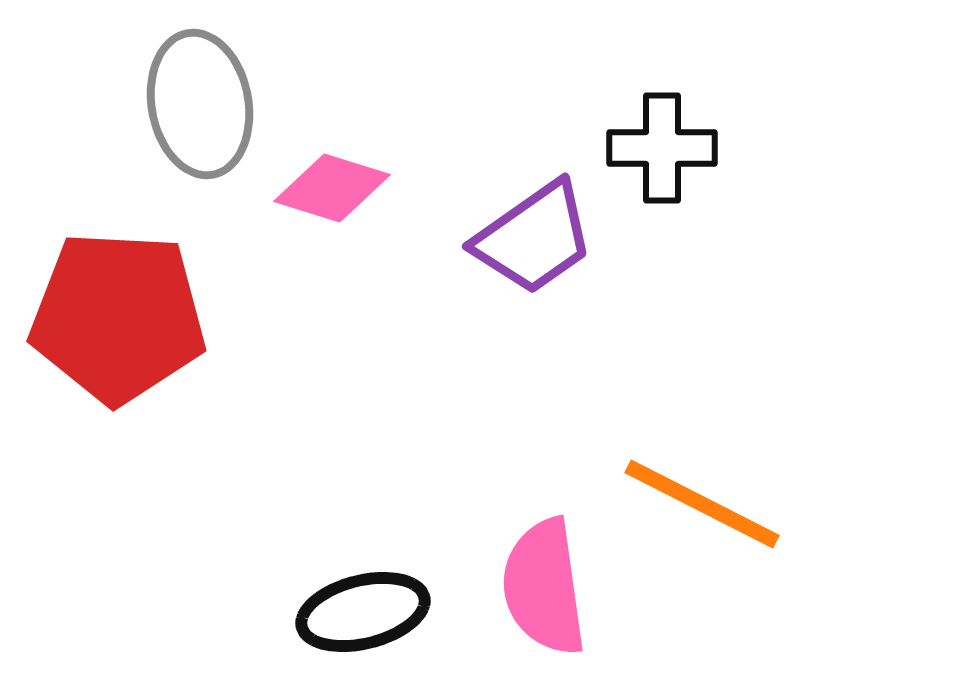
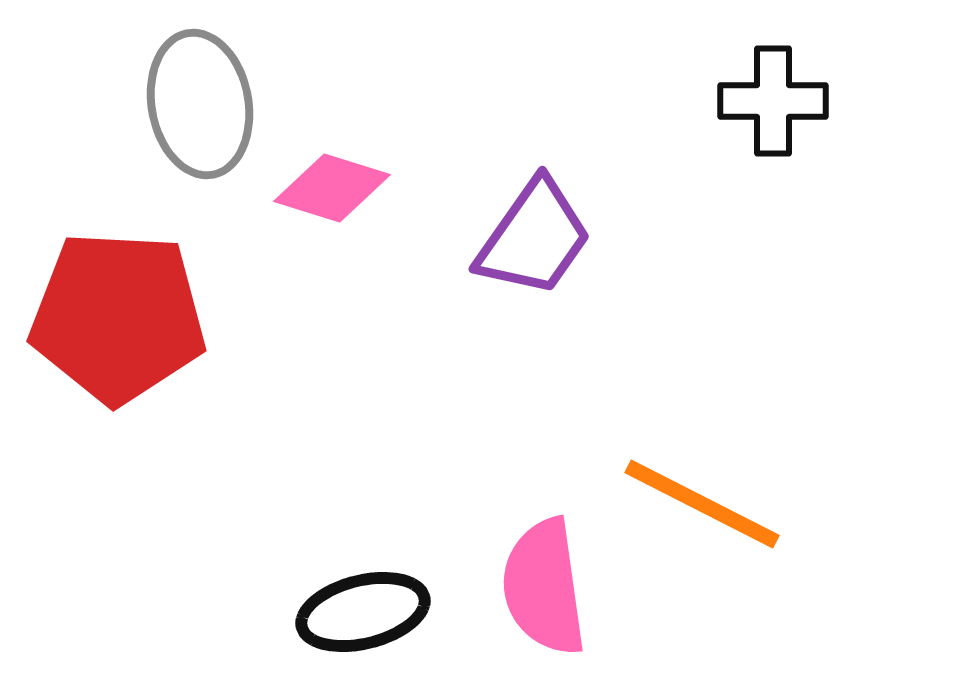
black cross: moved 111 px right, 47 px up
purple trapezoid: rotated 20 degrees counterclockwise
